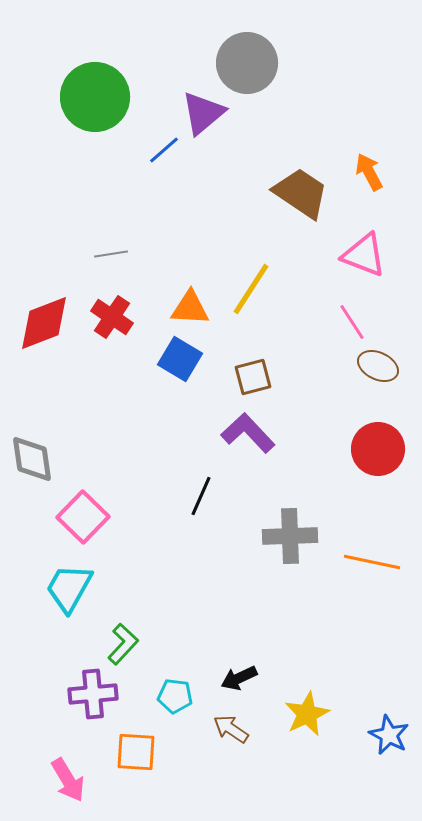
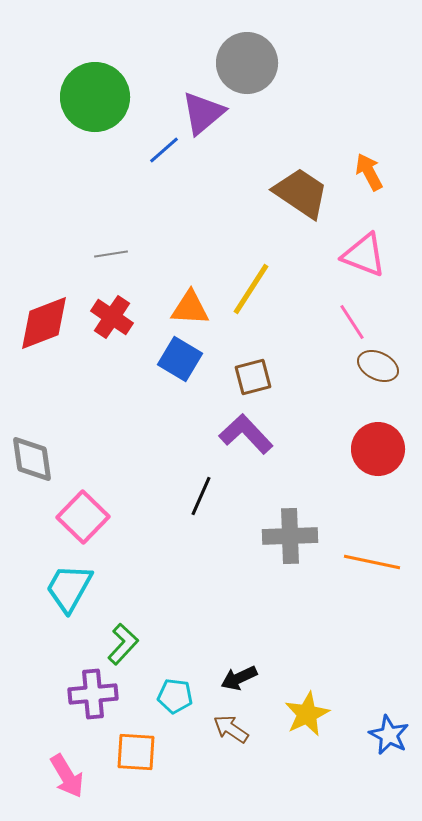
purple L-shape: moved 2 px left, 1 px down
pink arrow: moved 1 px left, 4 px up
